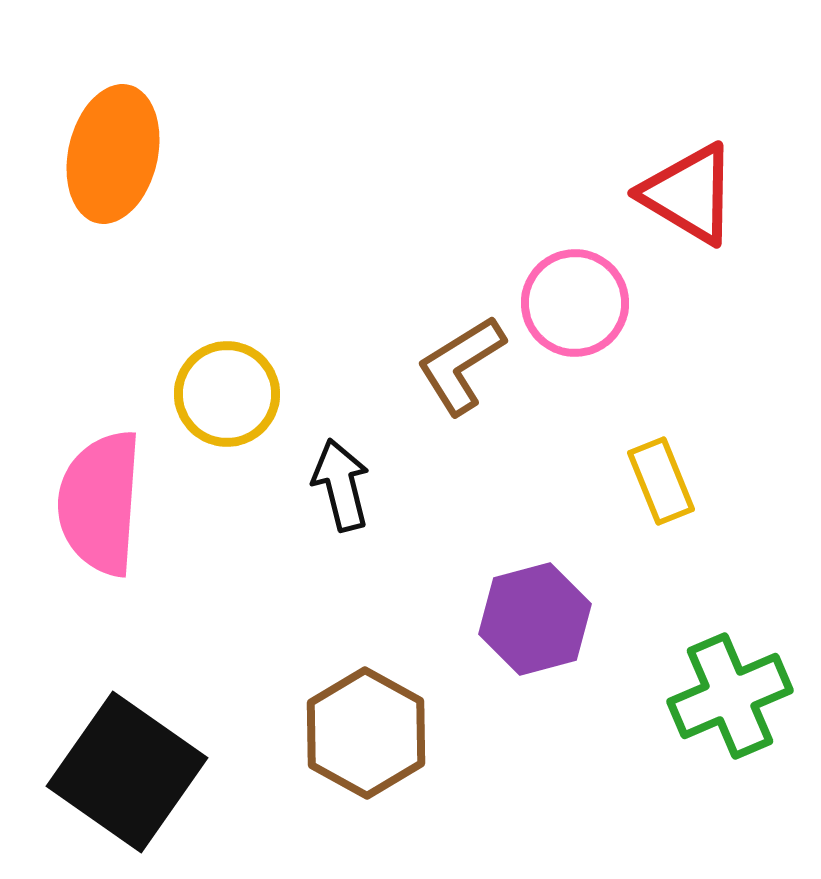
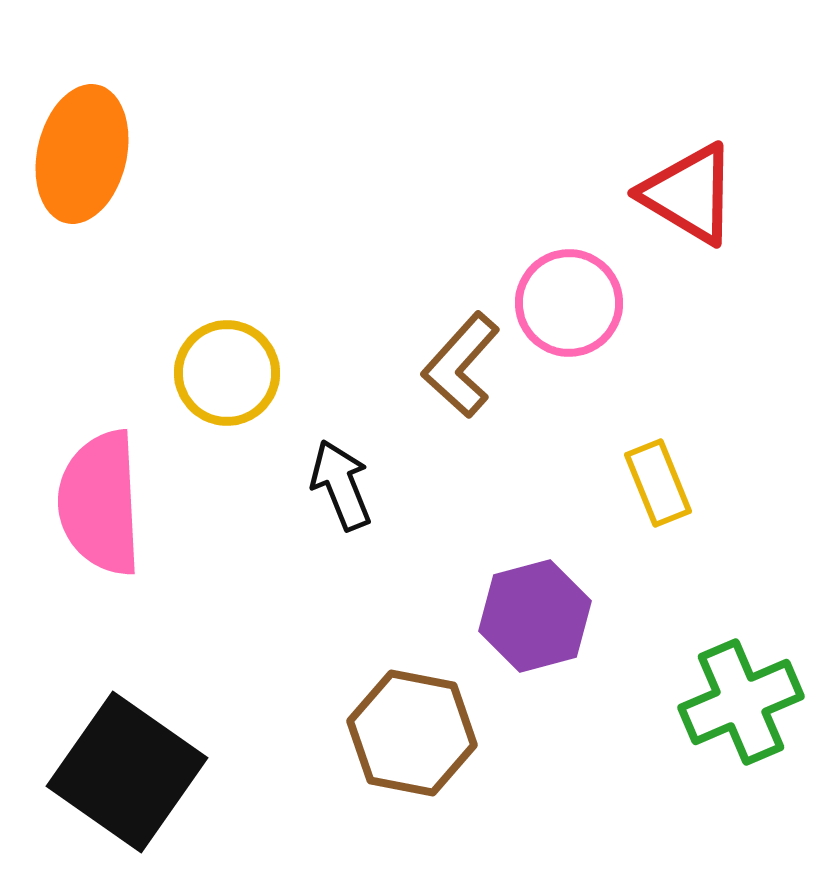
orange ellipse: moved 31 px left
pink circle: moved 6 px left
brown L-shape: rotated 16 degrees counterclockwise
yellow circle: moved 21 px up
yellow rectangle: moved 3 px left, 2 px down
black arrow: rotated 8 degrees counterclockwise
pink semicircle: rotated 7 degrees counterclockwise
purple hexagon: moved 3 px up
green cross: moved 11 px right, 6 px down
brown hexagon: moved 46 px right; rotated 18 degrees counterclockwise
